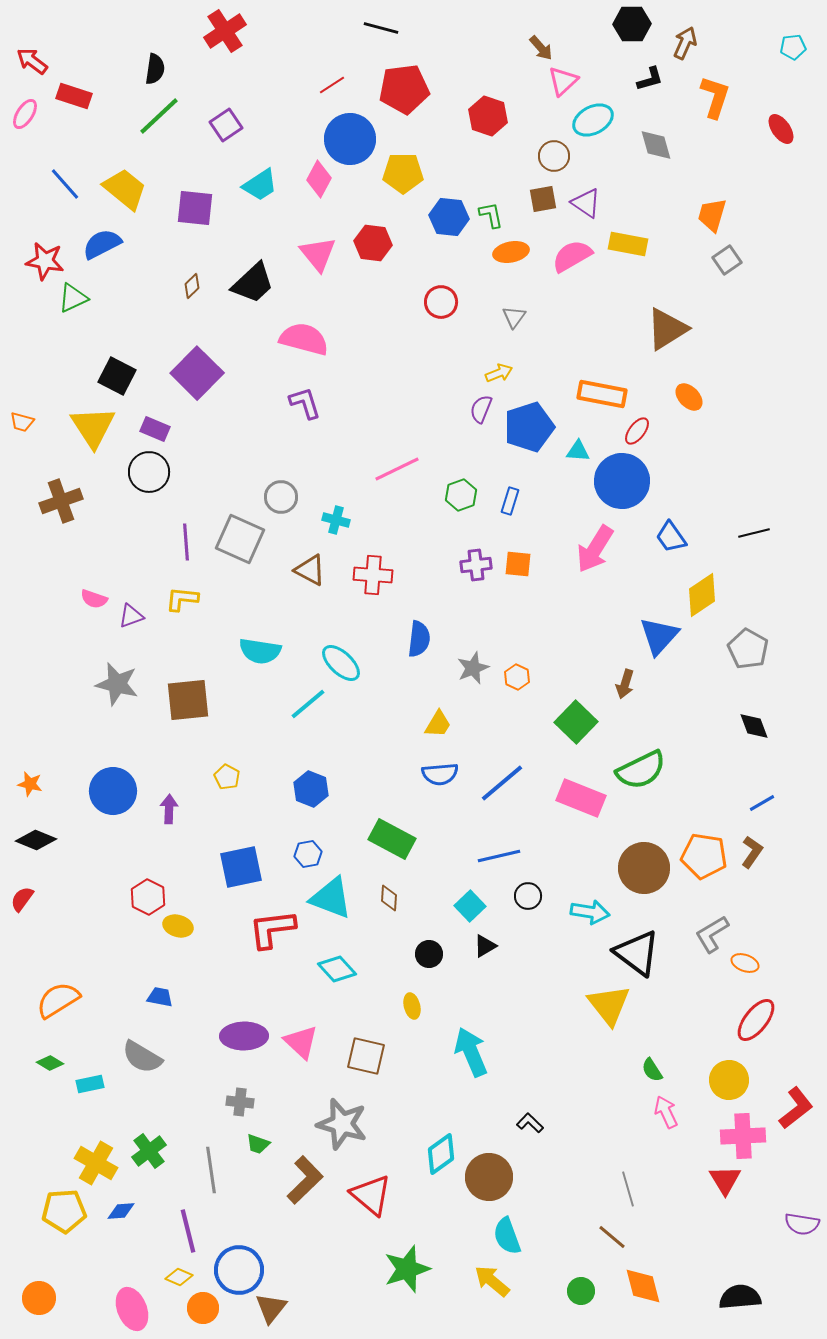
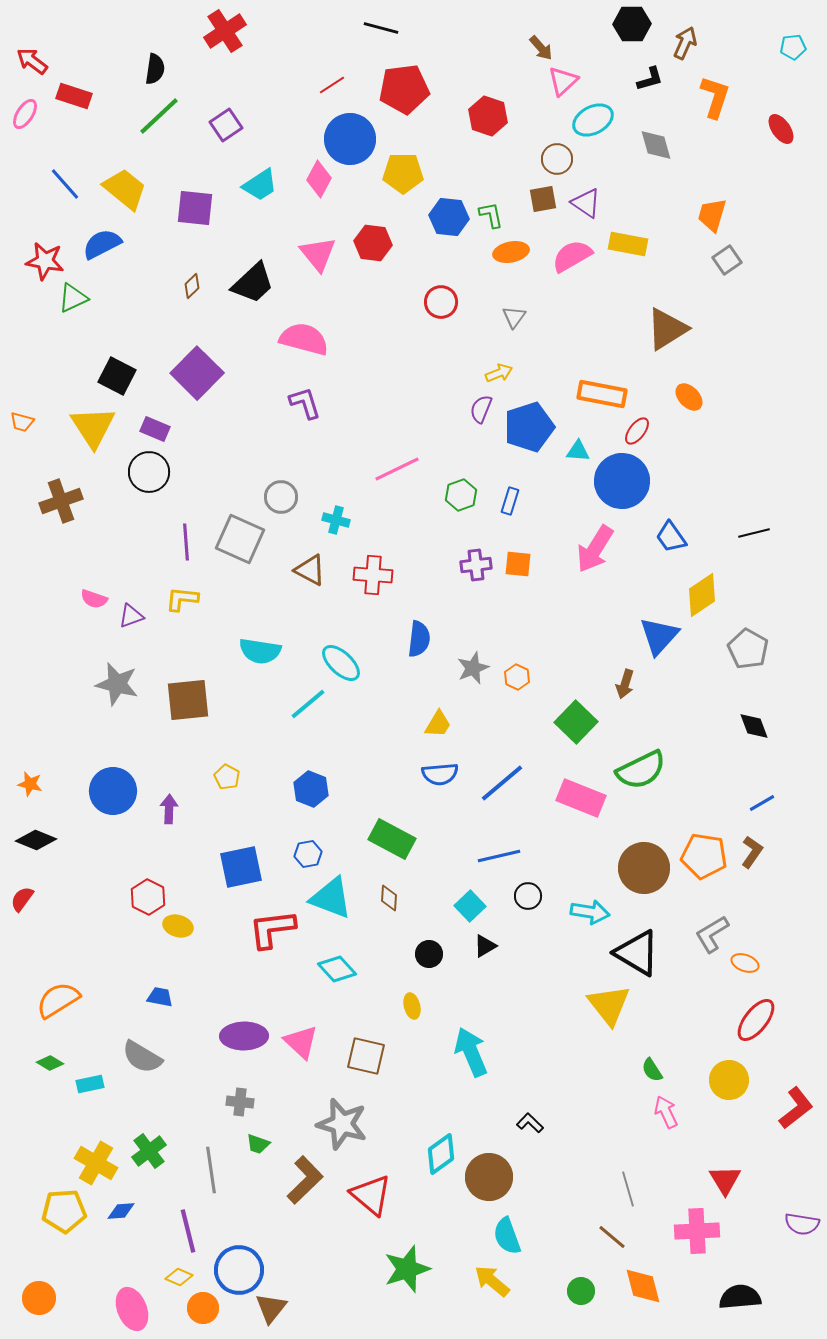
brown circle at (554, 156): moved 3 px right, 3 px down
black triangle at (637, 953): rotated 6 degrees counterclockwise
pink cross at (743, 1136): moved 46 px left, 95 px down
